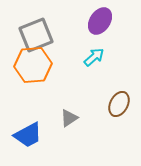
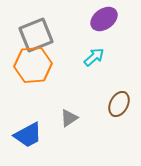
purple ellipse: moved 4 px right, 2 px up; rotated 20 degrees clockwise
